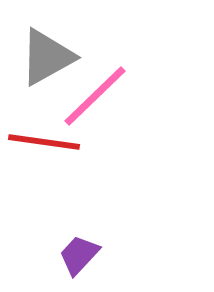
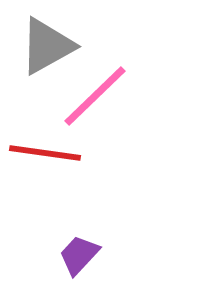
gray triangle: moved 11 px up
red line: moved 1 px right, 11 px down
